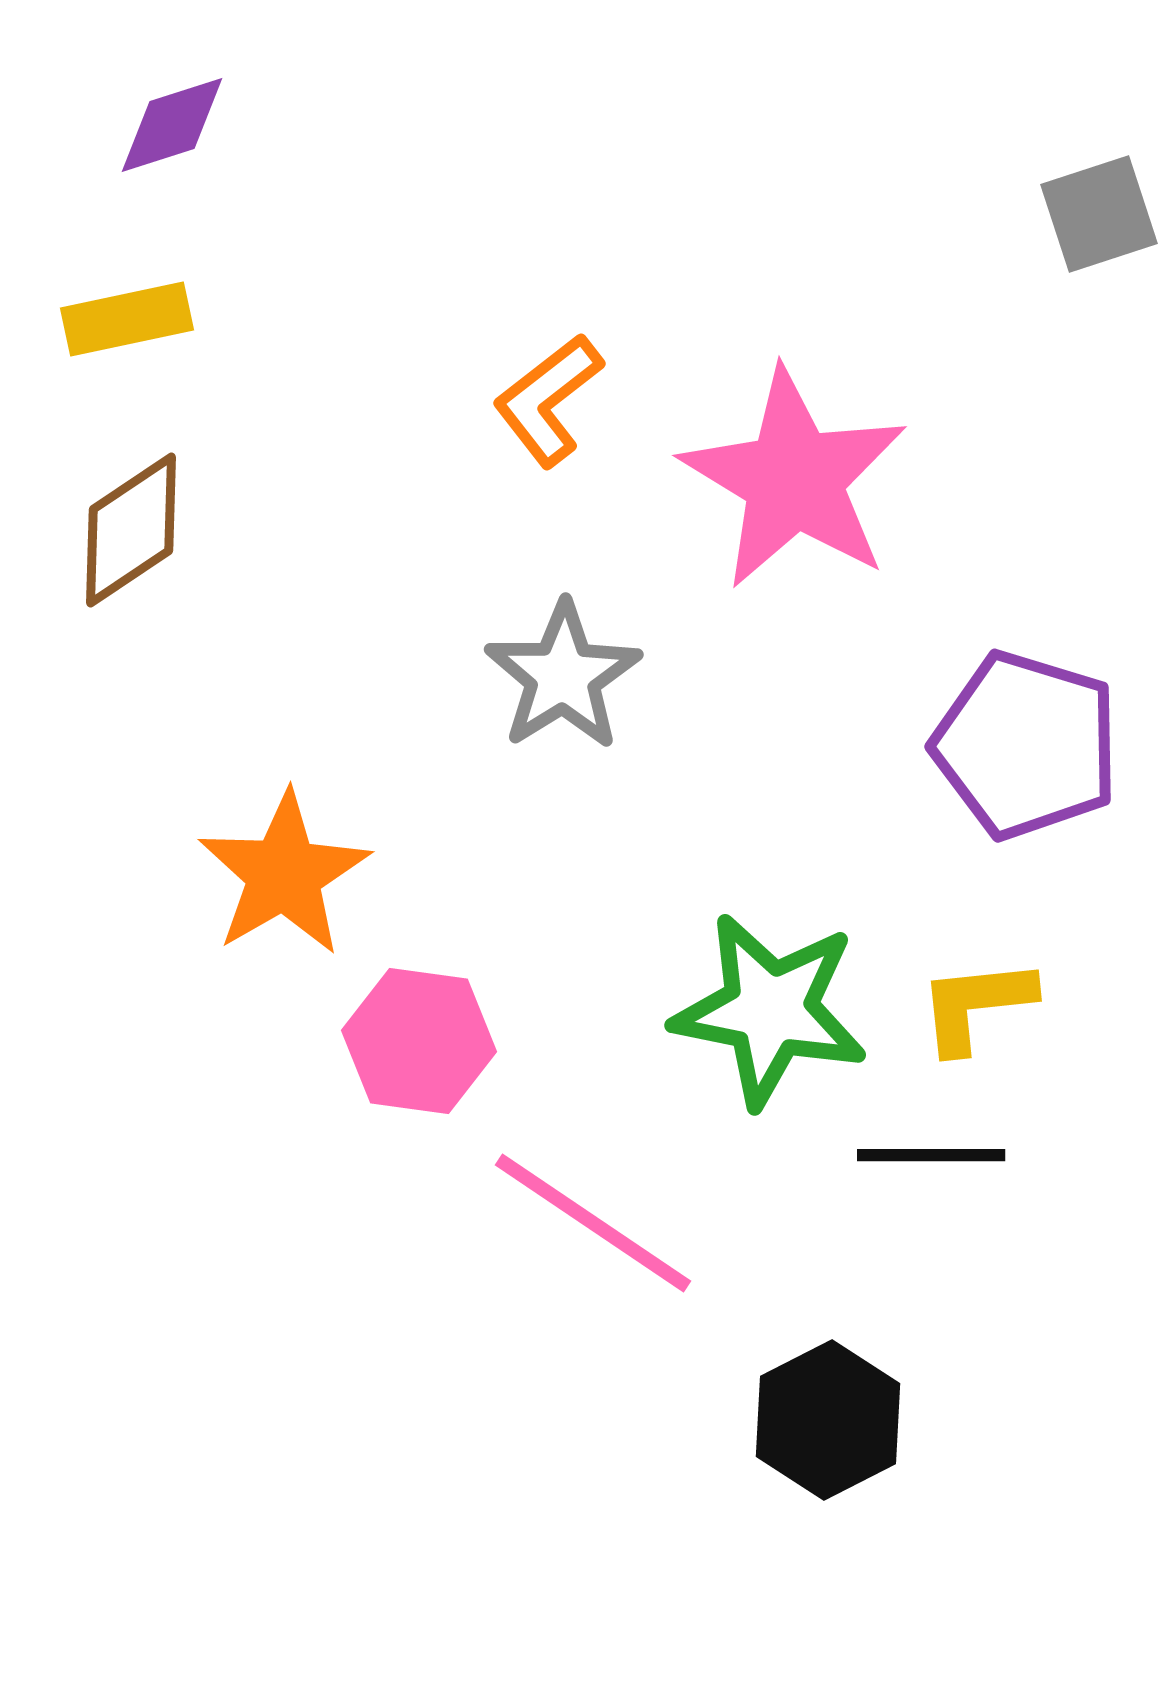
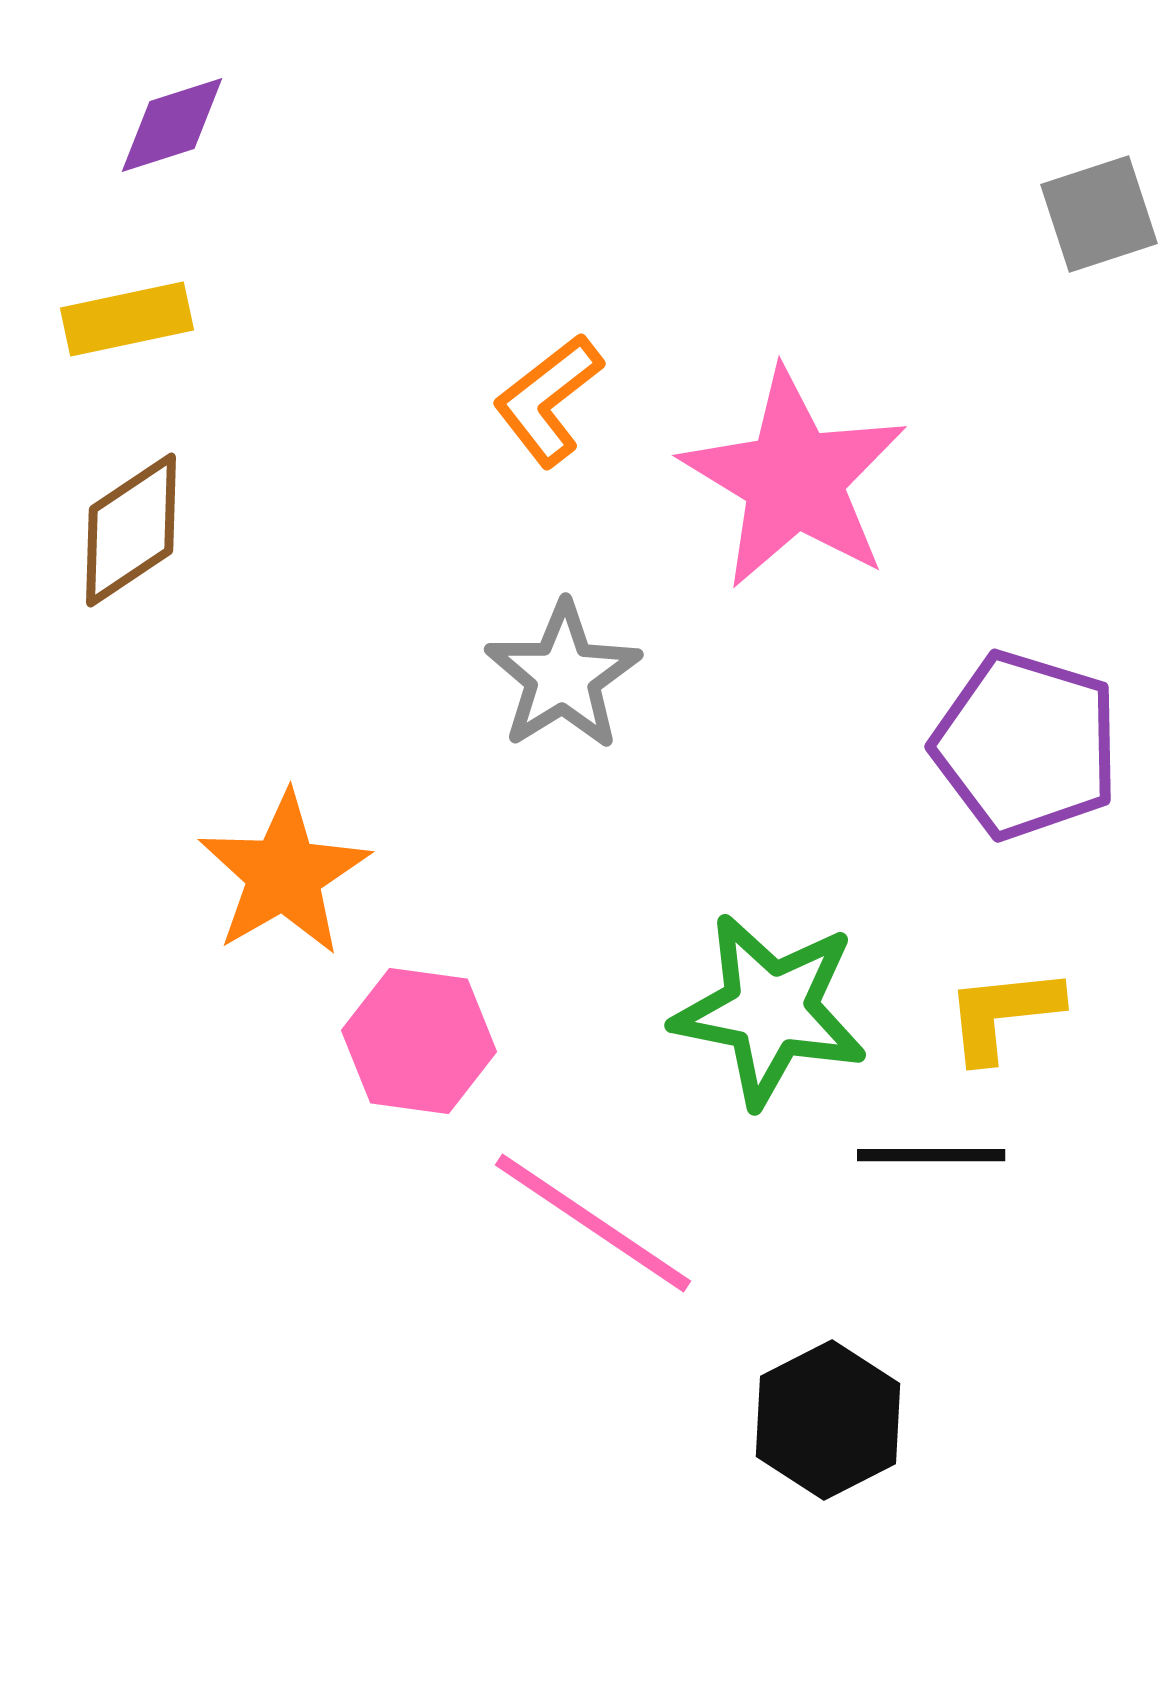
yellow L-shape: moved 27 px right, 9 px down
